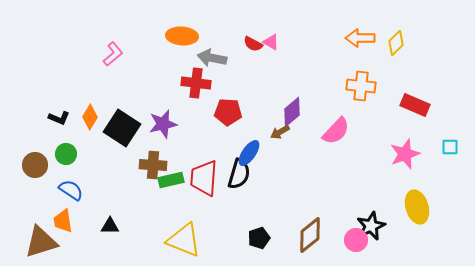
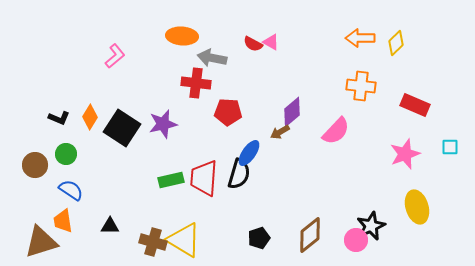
pink L-shape: moved 2 px right, 2 px down
brown cross: moved 77 px down; rotated 12 degrees clockwise
yellow triangle: rotated 9 degrees clockwise
